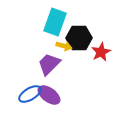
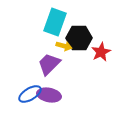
purple ellipse: rotated 25 degrees counterclockwise
